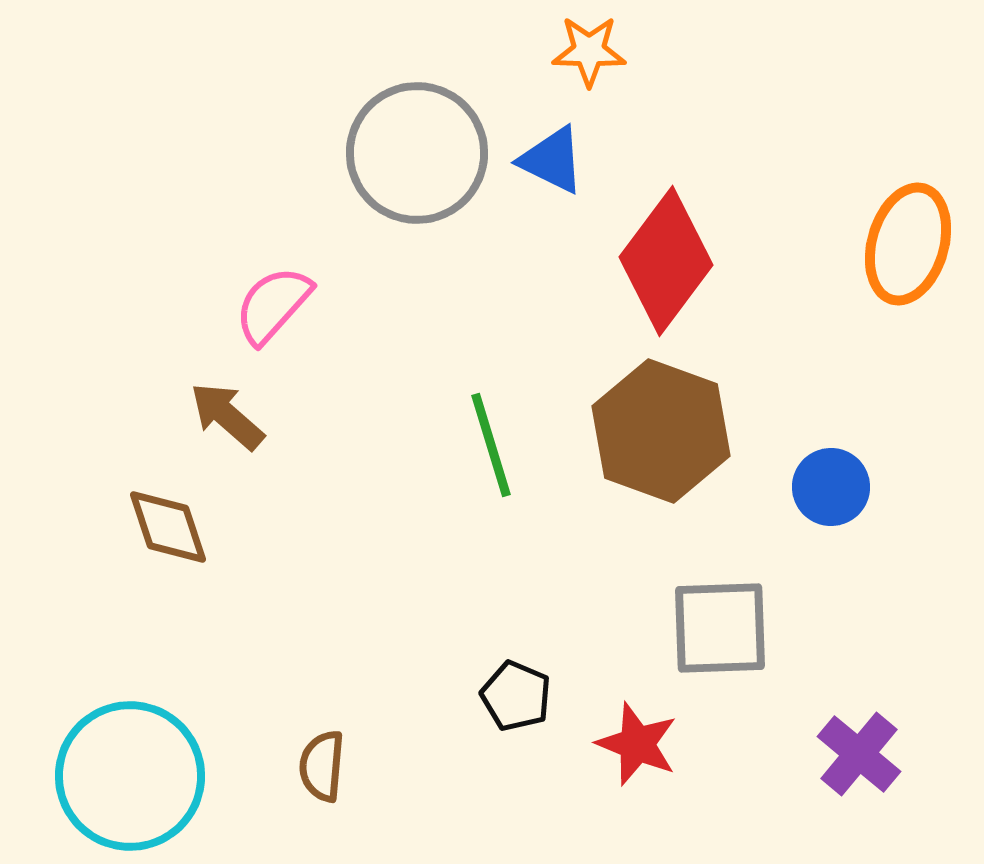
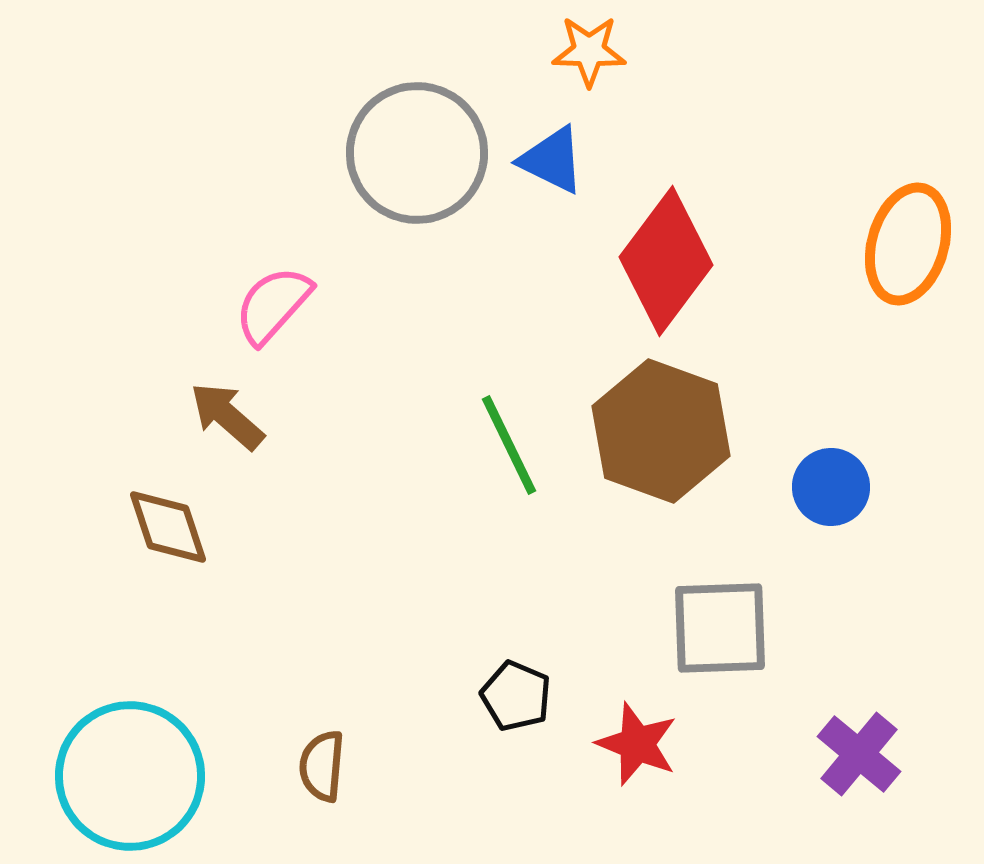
green line: moved 18 px right; rotated 9 degrees counterclockwise
